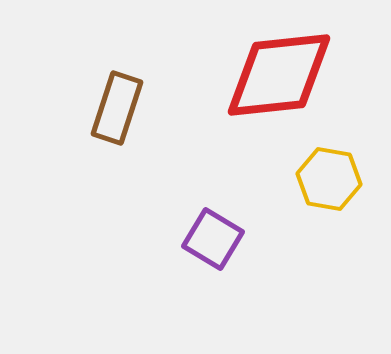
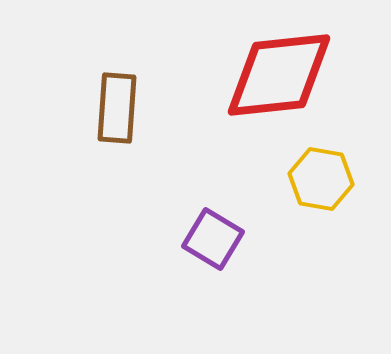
brown rectangle: rotated 14 degrees counterclockwise
yellow hexagon: moved 8 px left
